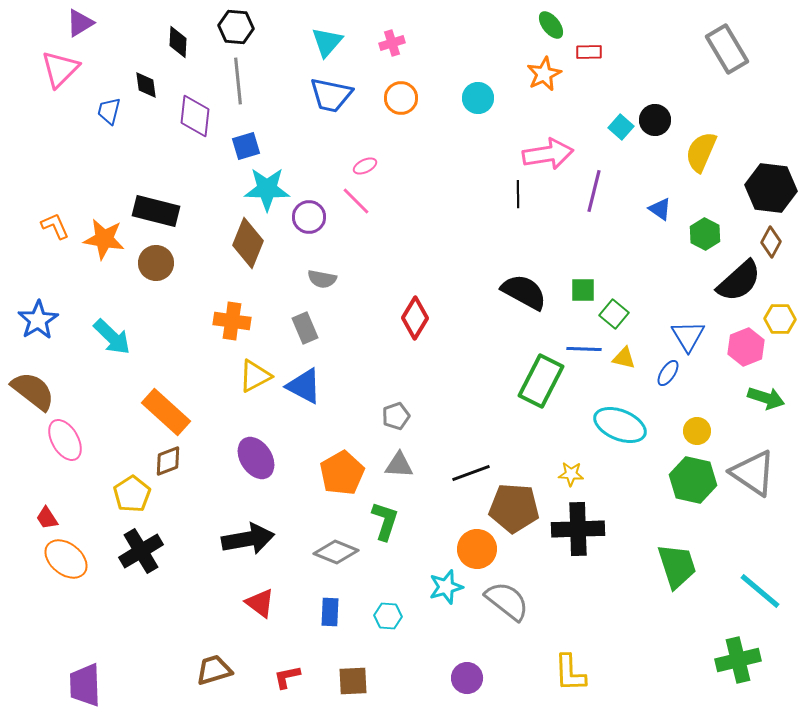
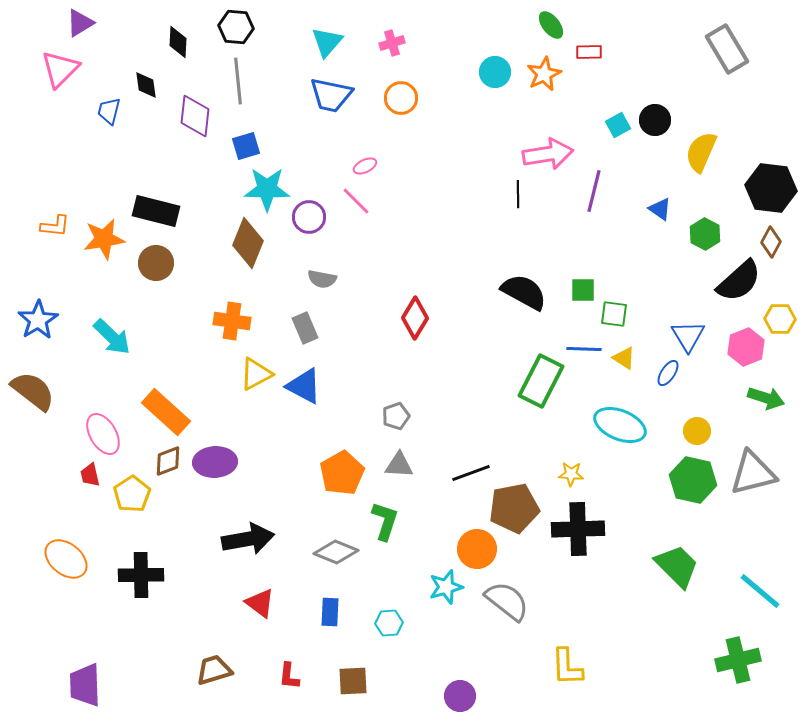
cyan circle at (478, 98): moved 17 px right, 26 px up
cyan square at (621, 127): moved 3 px left, 2 px up; rotated 20 degrees clockwise
orange L-shape at (55, 226): rotated 120 degrees clockwise
orange star at (104, 239): rotated 18 degrees counterclockwise
green square at (614, 314): rotated 32 degrees counterclockwise
yellow triangle at (624, 358): rotated 20 degrees clockwise
yellow triangle at (255, 376): moved 1 px right, 2 px up
pink ellipse at (65, 440): moved 38 px right, 6 px up
purple ellipse at (256, 458): moved 41 px left, 4 px down; rotated 60 degrees counterclockwise
gray triangle at (753, 473): rotated 48 degrees counterclockwise
brown pentagon at (514, 508): rotated 15 degrees counterclockwise
red trapezoid at (47, 518): moved 43 px right, 43 px up; rotated 20 degrees clockwise
black cross at (141, 551): moved 24 px down; rotated 30 degrees clockwise
green trapezoid at (677, 566): rotated 27 degrees counterclockwise
cyan hexagon at (388, 616): moved 1 px right, 7 px down; rotated 8 degrees counterclockwise
yellow L-shape at (570, 673): moved 3 px left, 6 px up
red L-shape at (287, 677): moved 2 px right, 1 px up; rotated 72 degrees counterclockwise
purple circle at (467, 678): moved 7 px left, 18 px down
